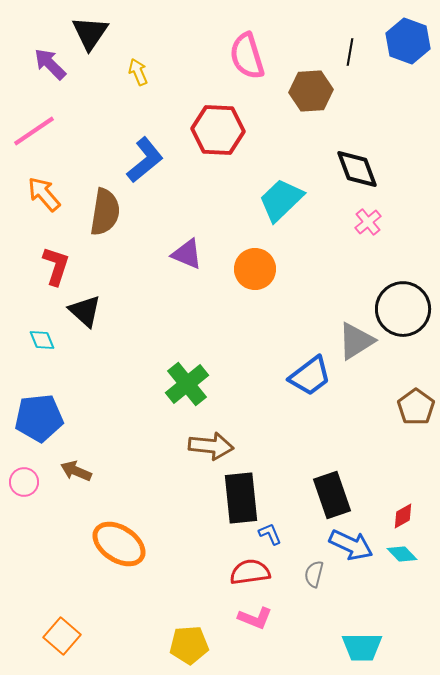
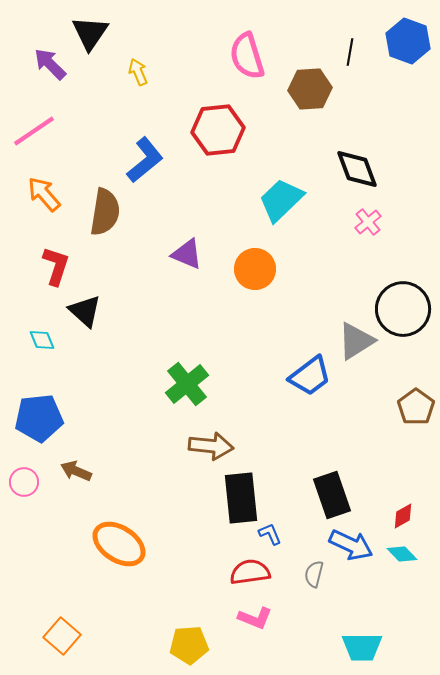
brown hexagon at (311, 91): moved 1 px left, 2 px up
red hexagon at (218, 130): rotated 9 degrees counterclockwise
